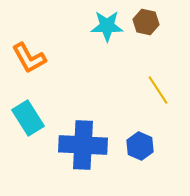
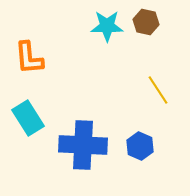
orange L-shape: rotated 24 degrees clockwise
